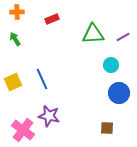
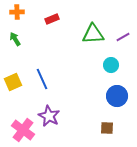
blue circle: moved 2 px left, 3 px down
purple star: rotated 15 degrees clockwise
